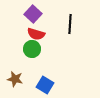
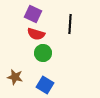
purple square: rotated 18 degrees counterclockwise
green circle: moved 11 px right, 4 px down
brown star: moved 2 px up
